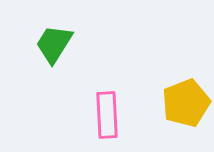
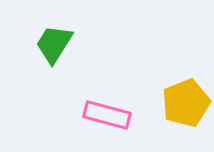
pink rectangle: rotated 72 degrees counterclockwise
